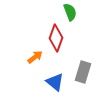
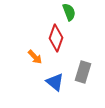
green semicircle: moved 1 px left
orange arrow: rotated 84 degrees clockwise
